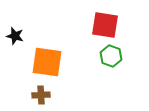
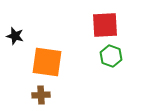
red square: rotated 12 degrees counterclockwise
